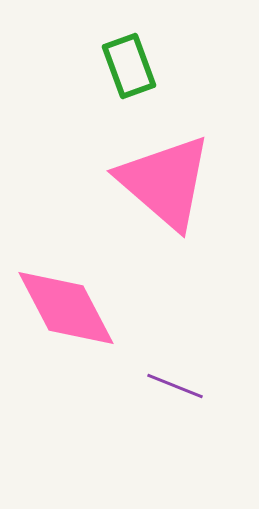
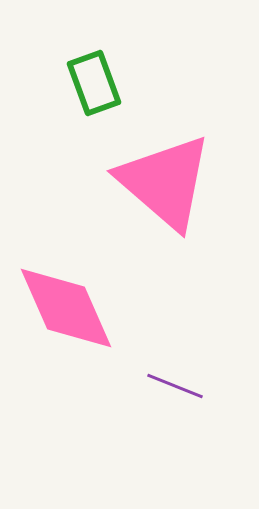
green rectangle: moved 35 px left, 17 px down
pink diamond: rotated 4 degrees clockwise
